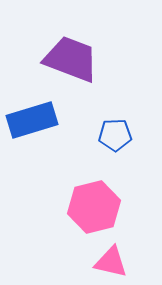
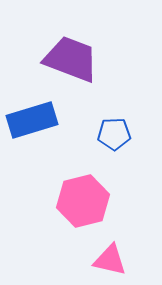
blue pentagon: moved 1 px left, 1 px up
pink hexagon: moved 11 px left, 6 px up
pink triangle: moved 1 px left, 2 px up
